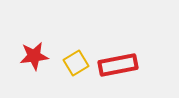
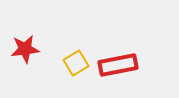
red star: moved 9 px left, 7 px up
